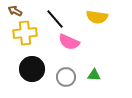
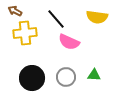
black line: moved 1 px right
black circle: moved 9 px down
